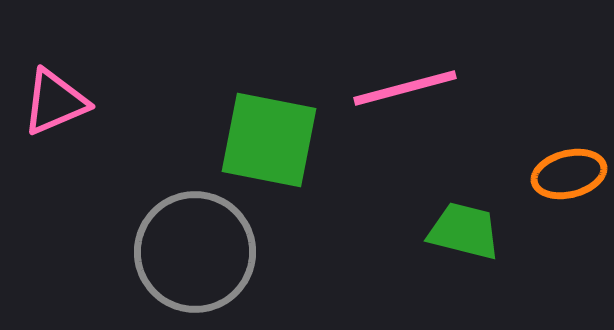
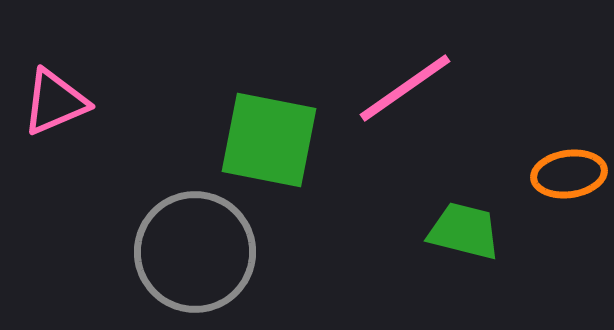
pink line: rotated 20 degrees counterclockwise
orange ellipse: rotated 6 degrees clockwise
